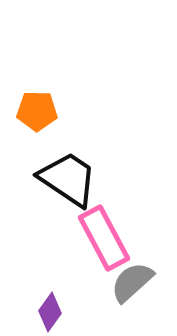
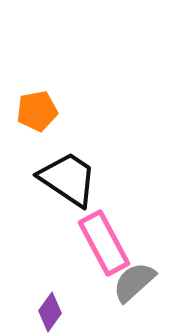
orange pentagon: rotated 12 degrees counterclockwise
pink rectangle: moved 5 px down
gray semicircle: moved 2 px right
